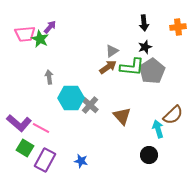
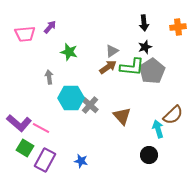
green star: moved 29 px right, 13 px down; rotated 12 degrees counterclockwise
